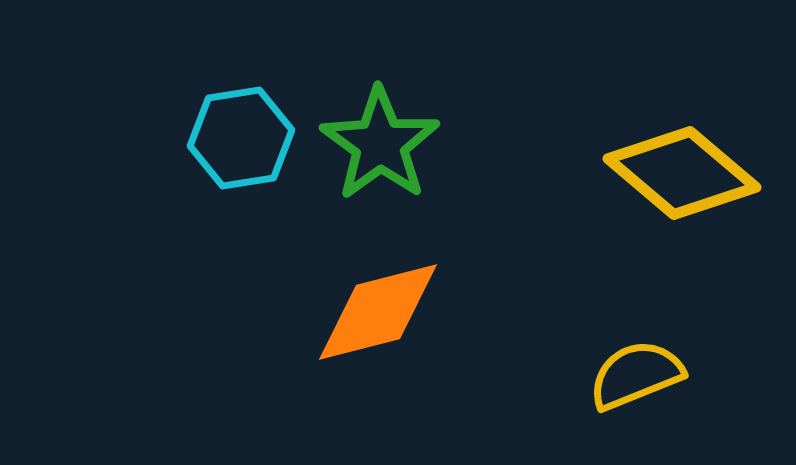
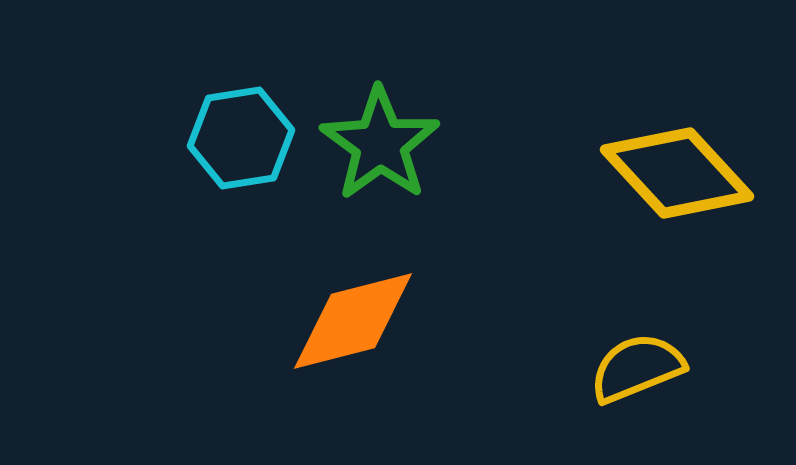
yellow diamond: moved 5 px left; rotated 7 degrees clockwise
orange diamond: moved 25 px left, 9 px down
yellow semicircle: moved 1 px right, 7 px up
